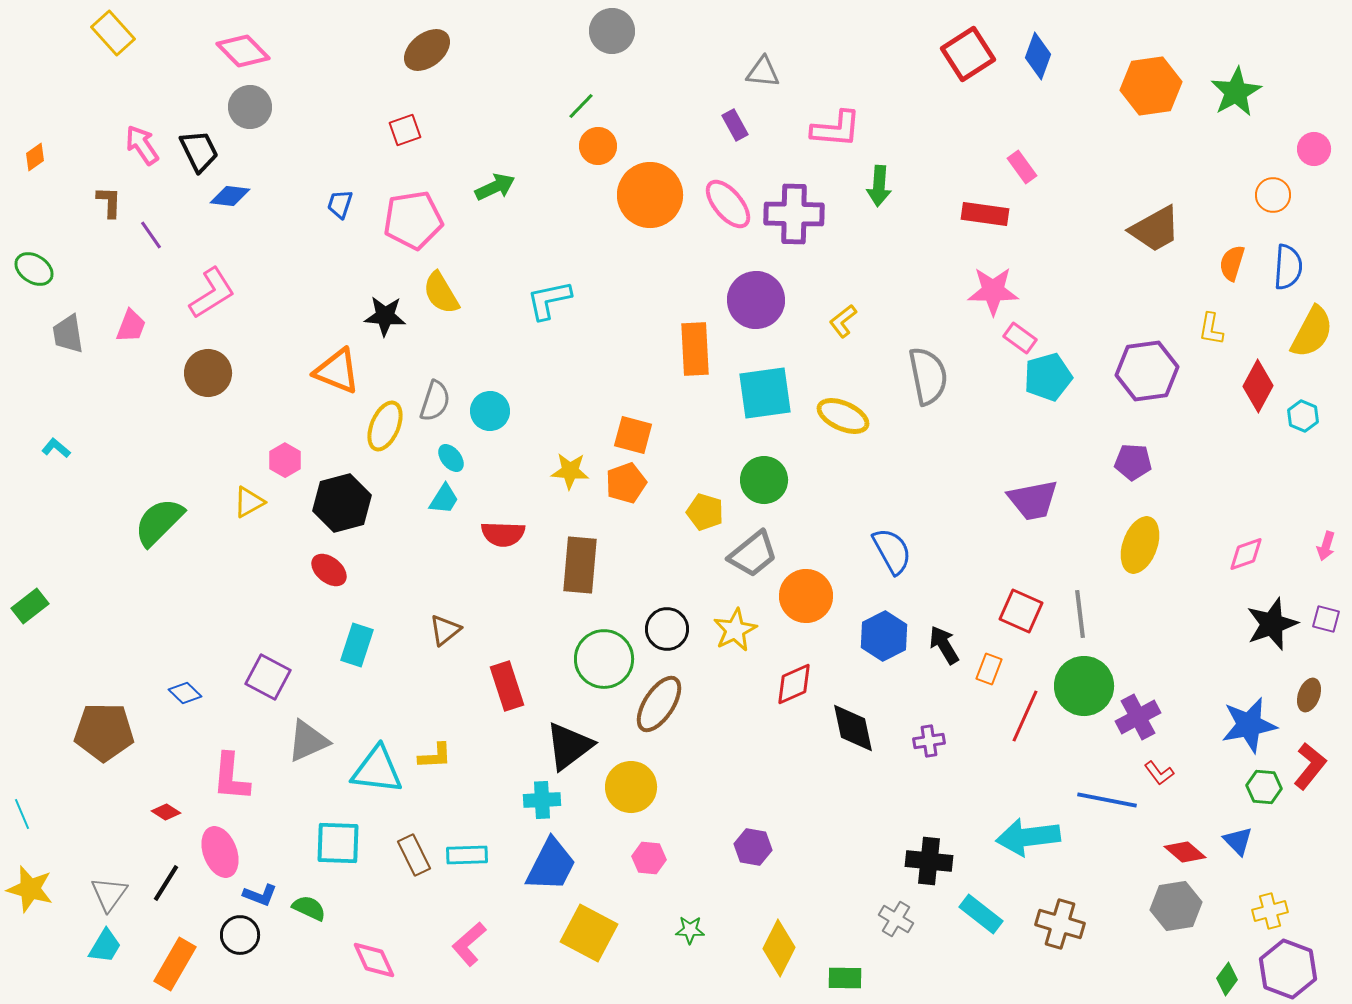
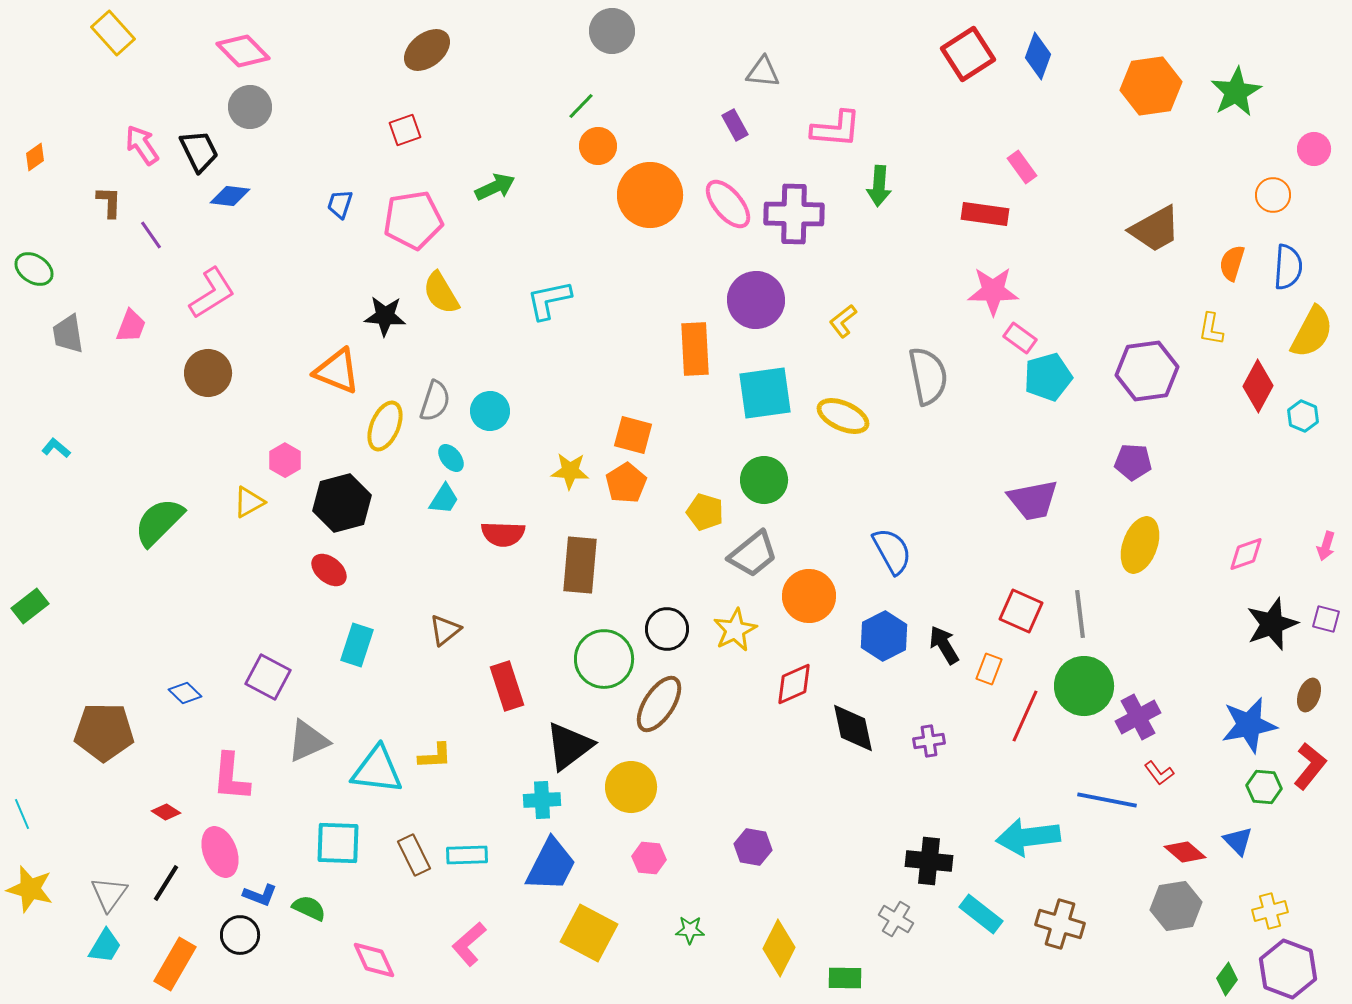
orange pentagon at (626, 483): rotated 12 degrees counterclockwise
orange circle at (806, 596): moved 3 px right
